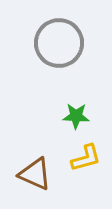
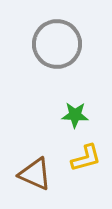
gray circle: moved 2 px left, 1 px down
green star: moved 1 px left, 1 px up
